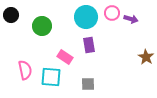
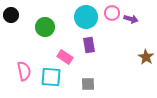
green circle: moved 3 px right, 1 px down
pink semicircle: moved 1 px left, 1 px down
